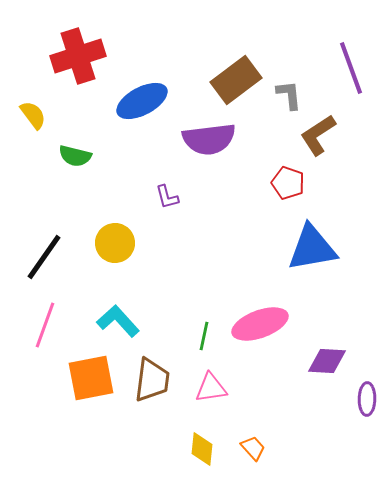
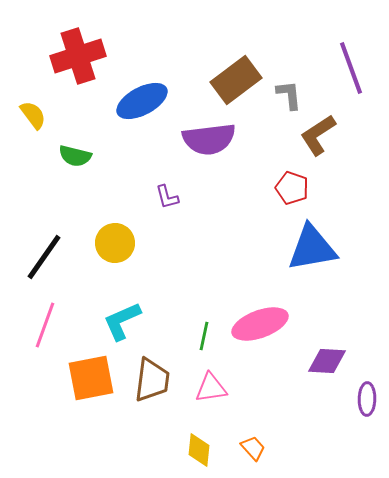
red pentagon: moved 4 px right, 5 px down
cyan L-shape: moved 4 px right; rotated 72 degrees counterclockwise
yellow diamond: moved 3 px left, 1 px down
